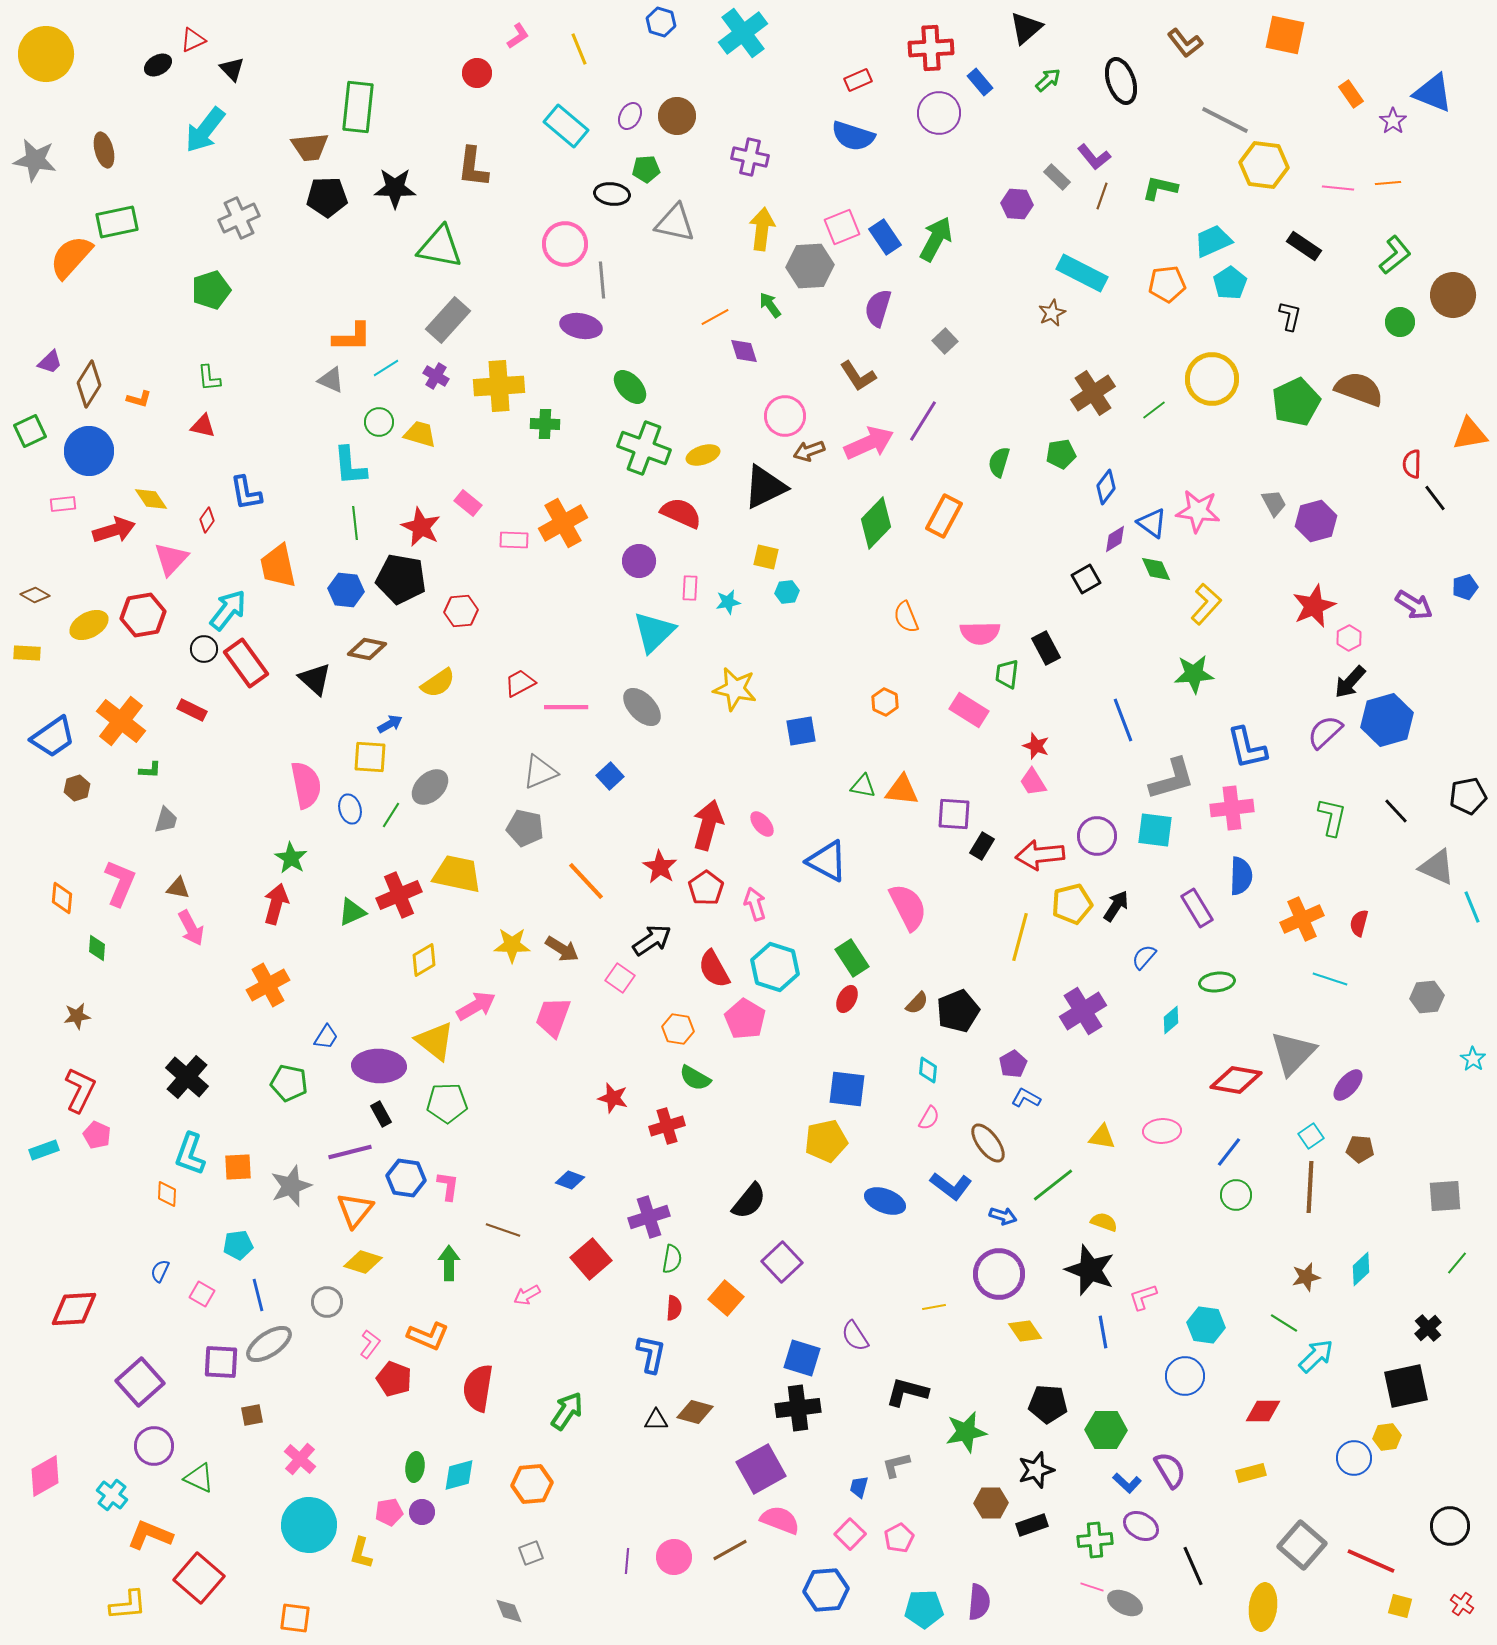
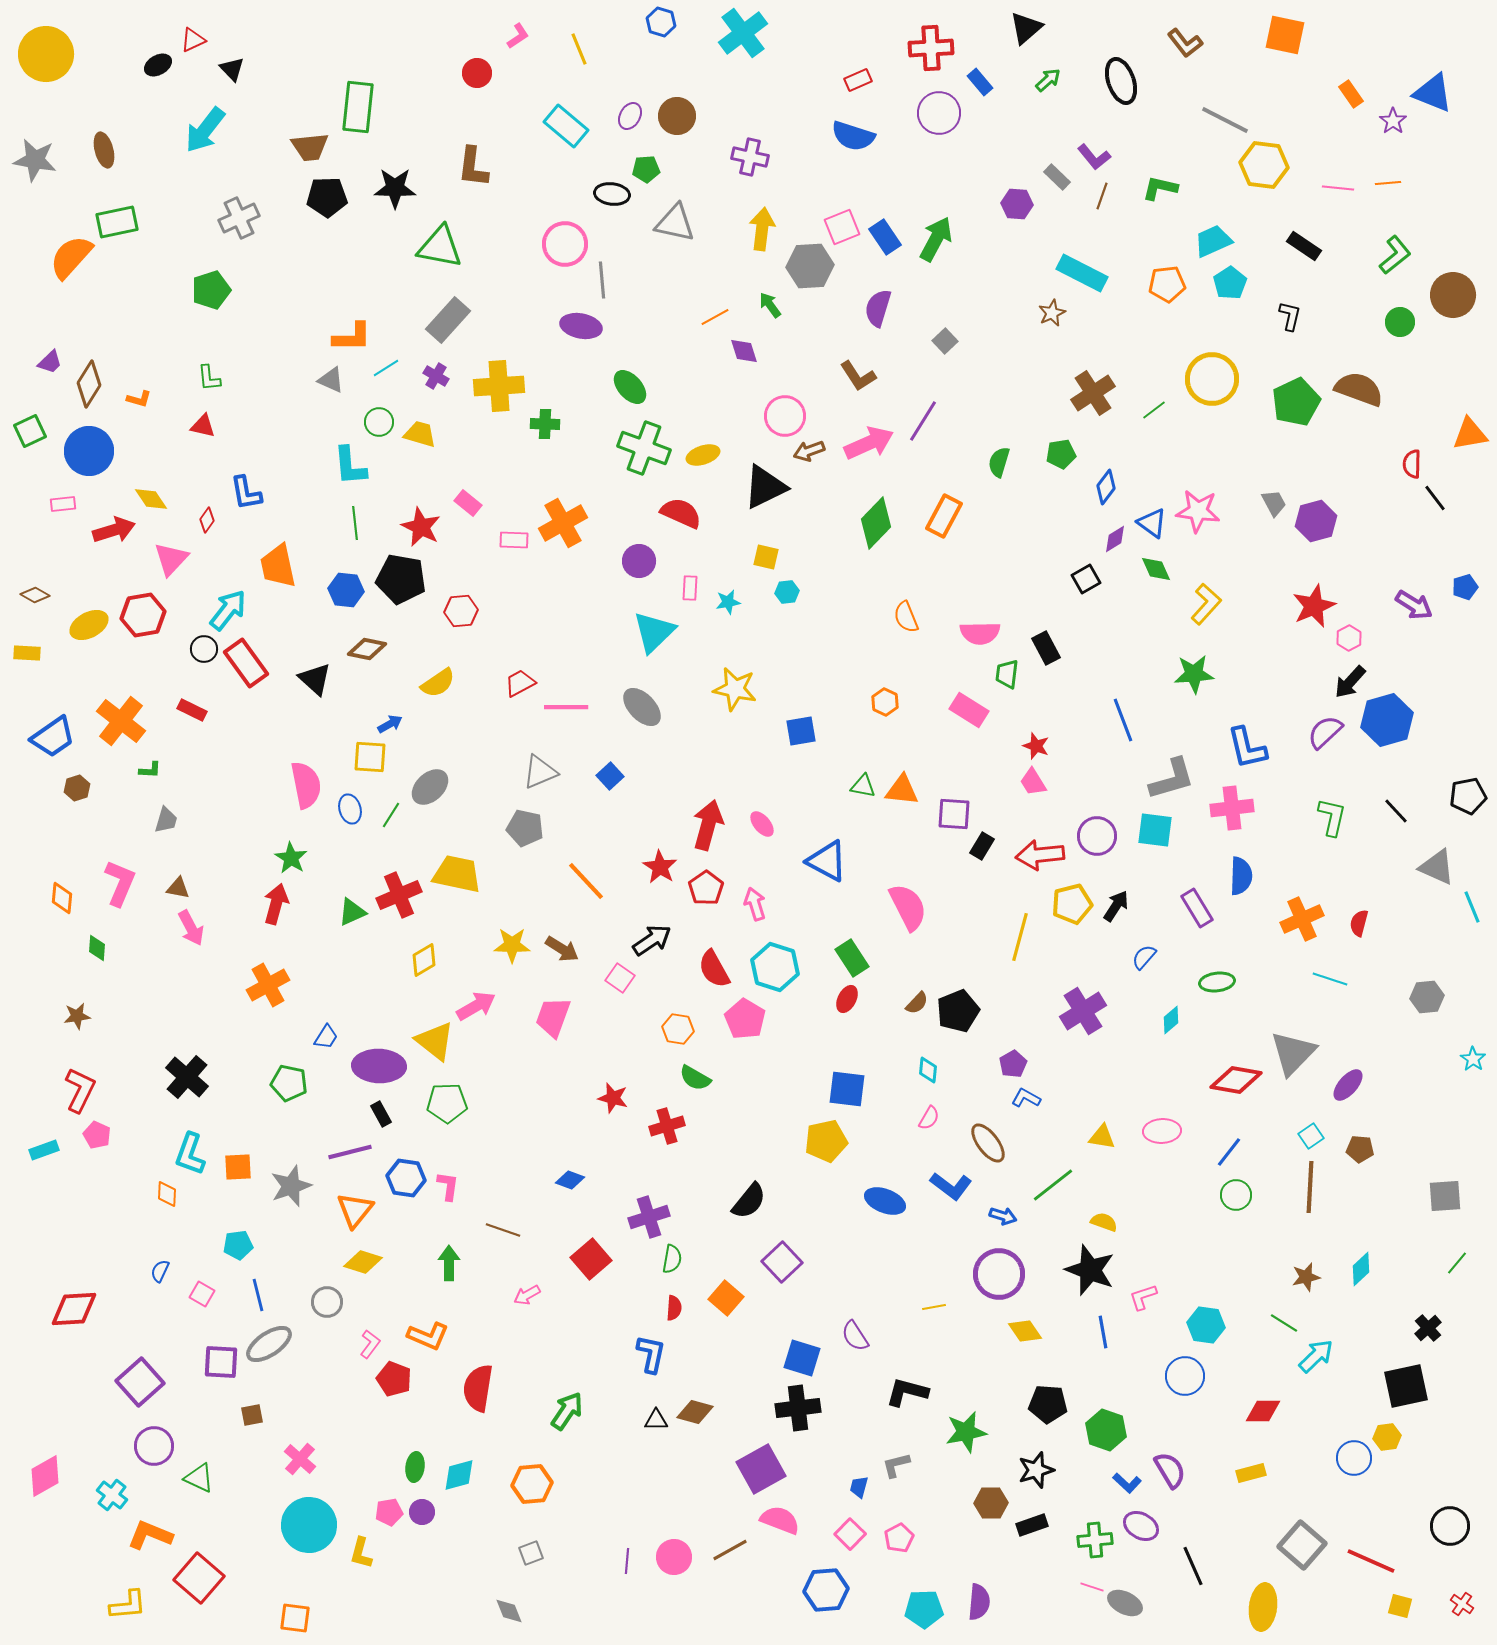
green hexagon at (1106, 1430): rotated 18 degrees clockwise
